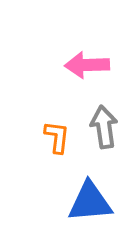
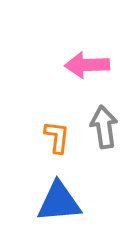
blue triangle: moved 31 px left
